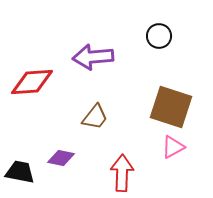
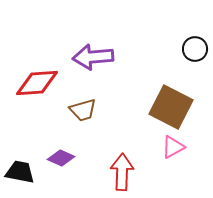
black circle: moved 36 px right, 13 px down
red diamond: moved 5 px right, 1 px down
brown square: rotated 9 degrees clockwise
brown trapezoid: moved 12 px left, 7 px up; rotated 36 degrees clockwise
purple diamond: rotated 12 degrees clockwise
red arrow: moved 1 px up
